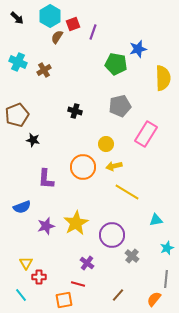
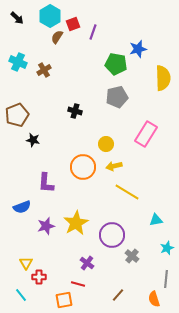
gray pentagon: moved 3 px left, 9 px up
purple L-shape: moved 4 px down
orange semicircle: rotated 56 degrees counterclockwise
